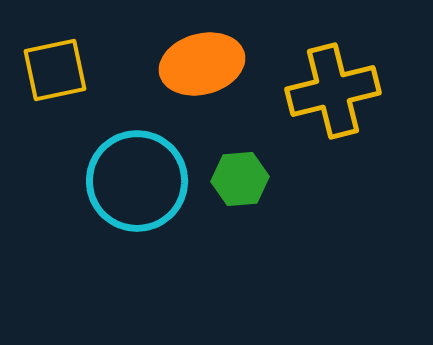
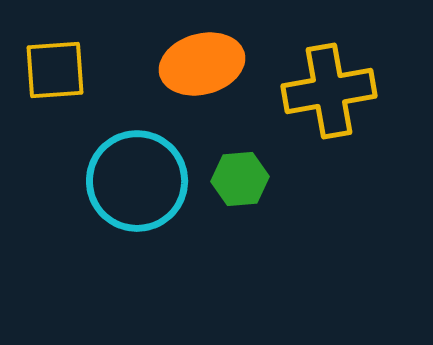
yellow square: rotated 8 degrees clockwise
yellow cross: moved 4 px left; rotated 4 degrees clockwise
